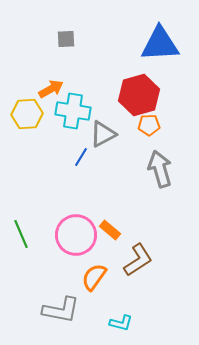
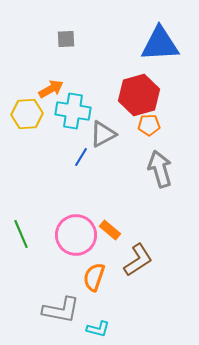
orange semicircle: rotated 16 degrees counterclockwise
cyan L-shape: moved 23 px left, 6 px down
